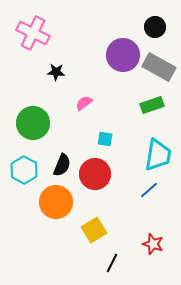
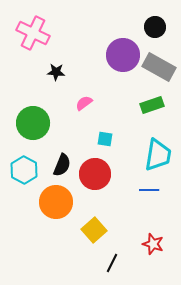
blue line: rotated 42 degrees clockwise
yellow square: rotated 10 degrees counterclockwise
